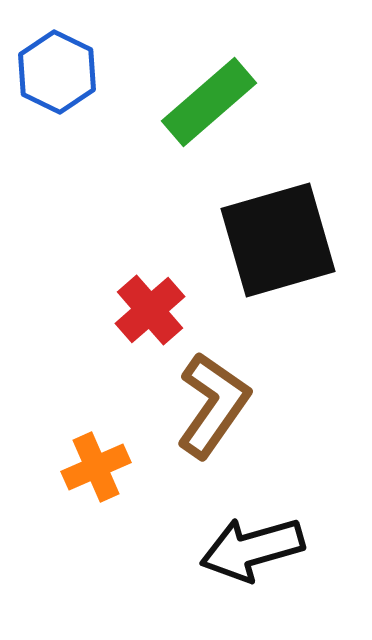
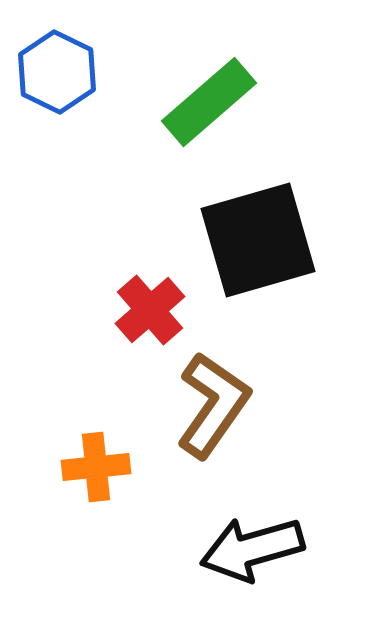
black square: moved 20 px left
orange cross: rotated 18 degrees clockwise
